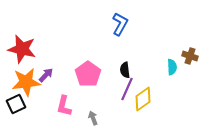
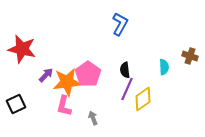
cyan semicircle: moved 8 px left
orange star: moved 41 px right
